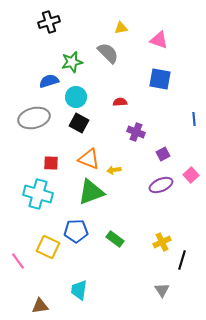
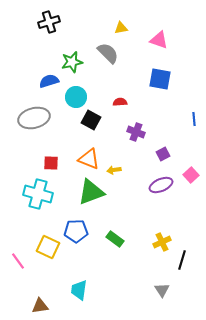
black square: moved 12 px right, 3 px up
